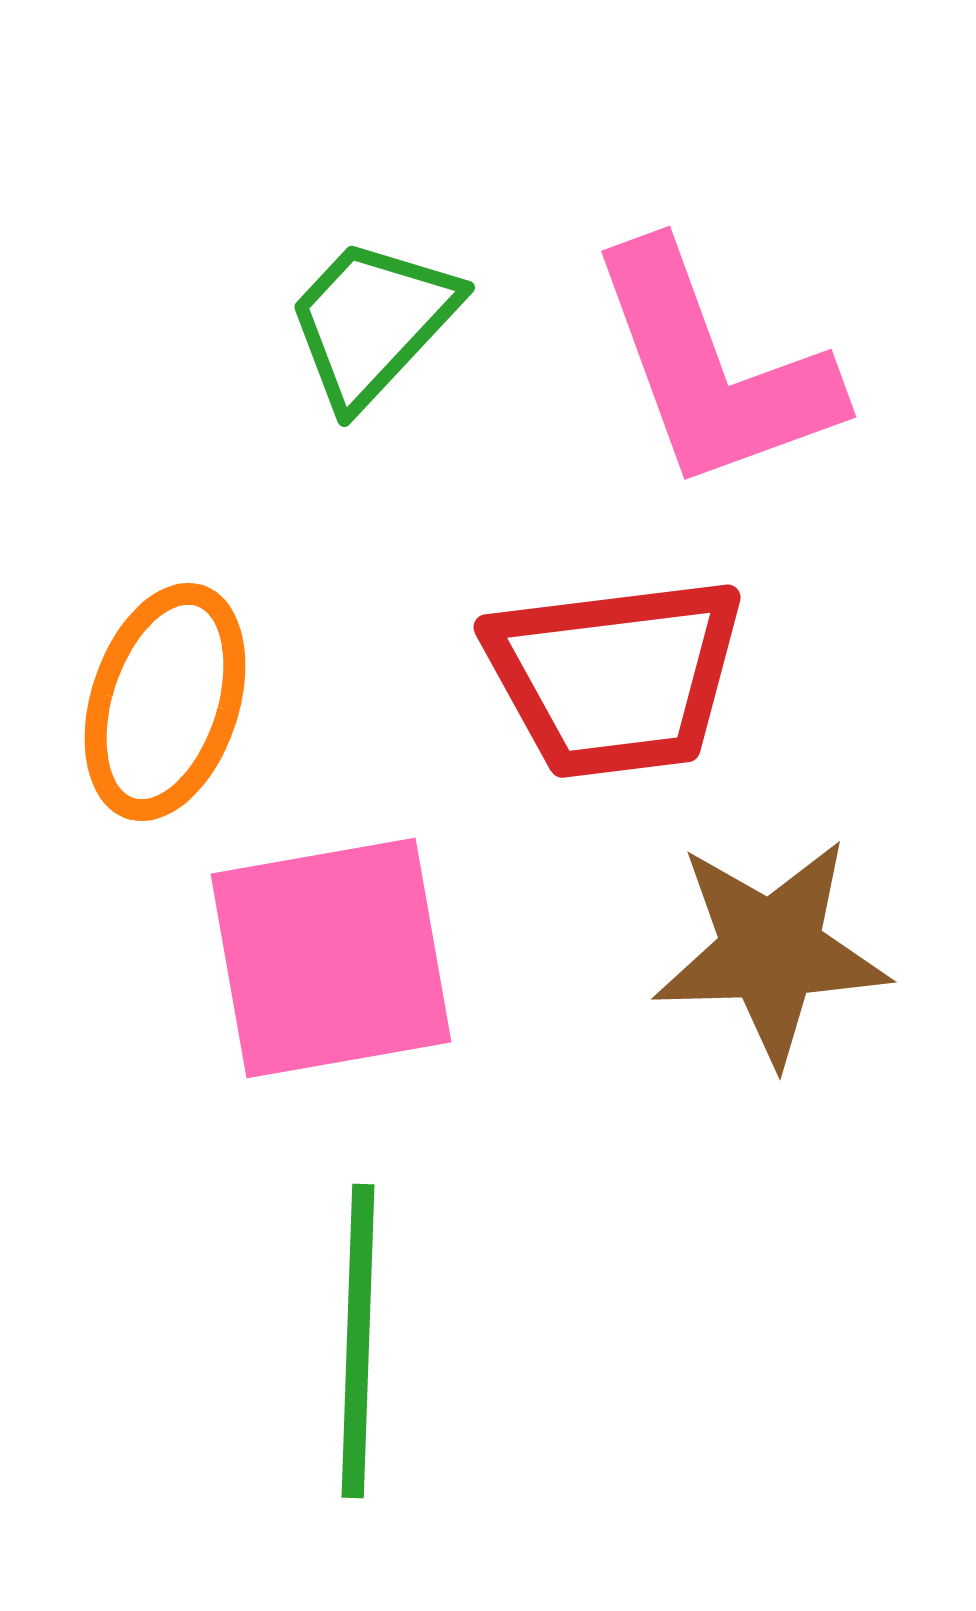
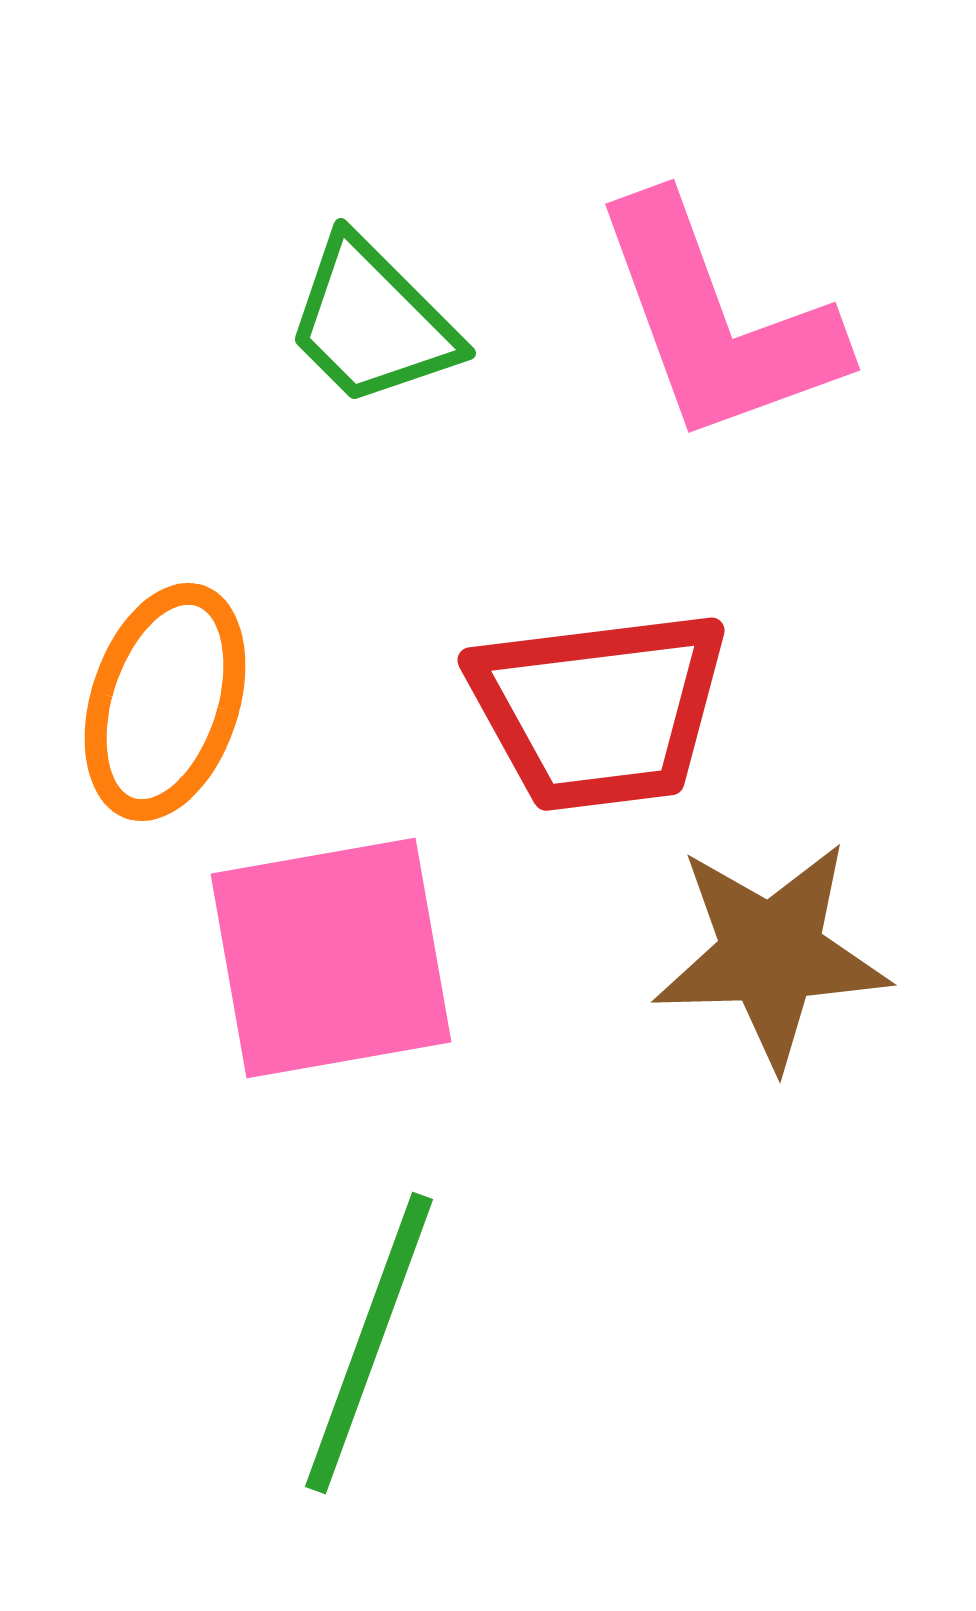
green trapezoid: rotated 88 degrees counterclockwise
pink L-shape: moved 4 px right, 47 px up
red trapezoid: moved 16 px left, 33 px down
brown star: moved 3 px down
green line: moved 11 px right, 2 px down; rotated 18 degrees clockwise
